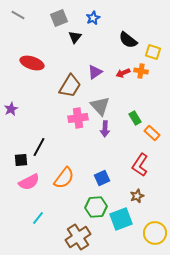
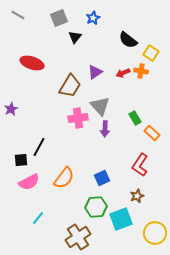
yellow square: moved 2 px left, 1 px down; rotated 14 degrees clockwise
